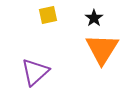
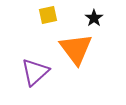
orange triangle: moved 26 px left; rotated 9 degrees counterclockwise
